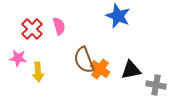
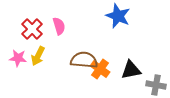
brown semicircle: rotated 116 degrees clockwise
yellow arrow: moved 16 px up; rotated 30 degrees clockwise
